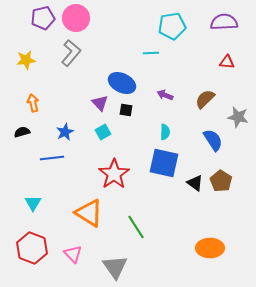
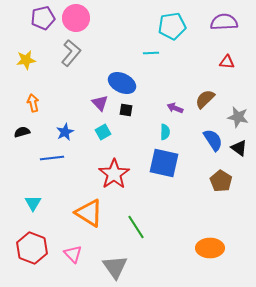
purple arrow: moved 10 px right, 13 px down
black triangle: moved 44 px right, 35 px up
